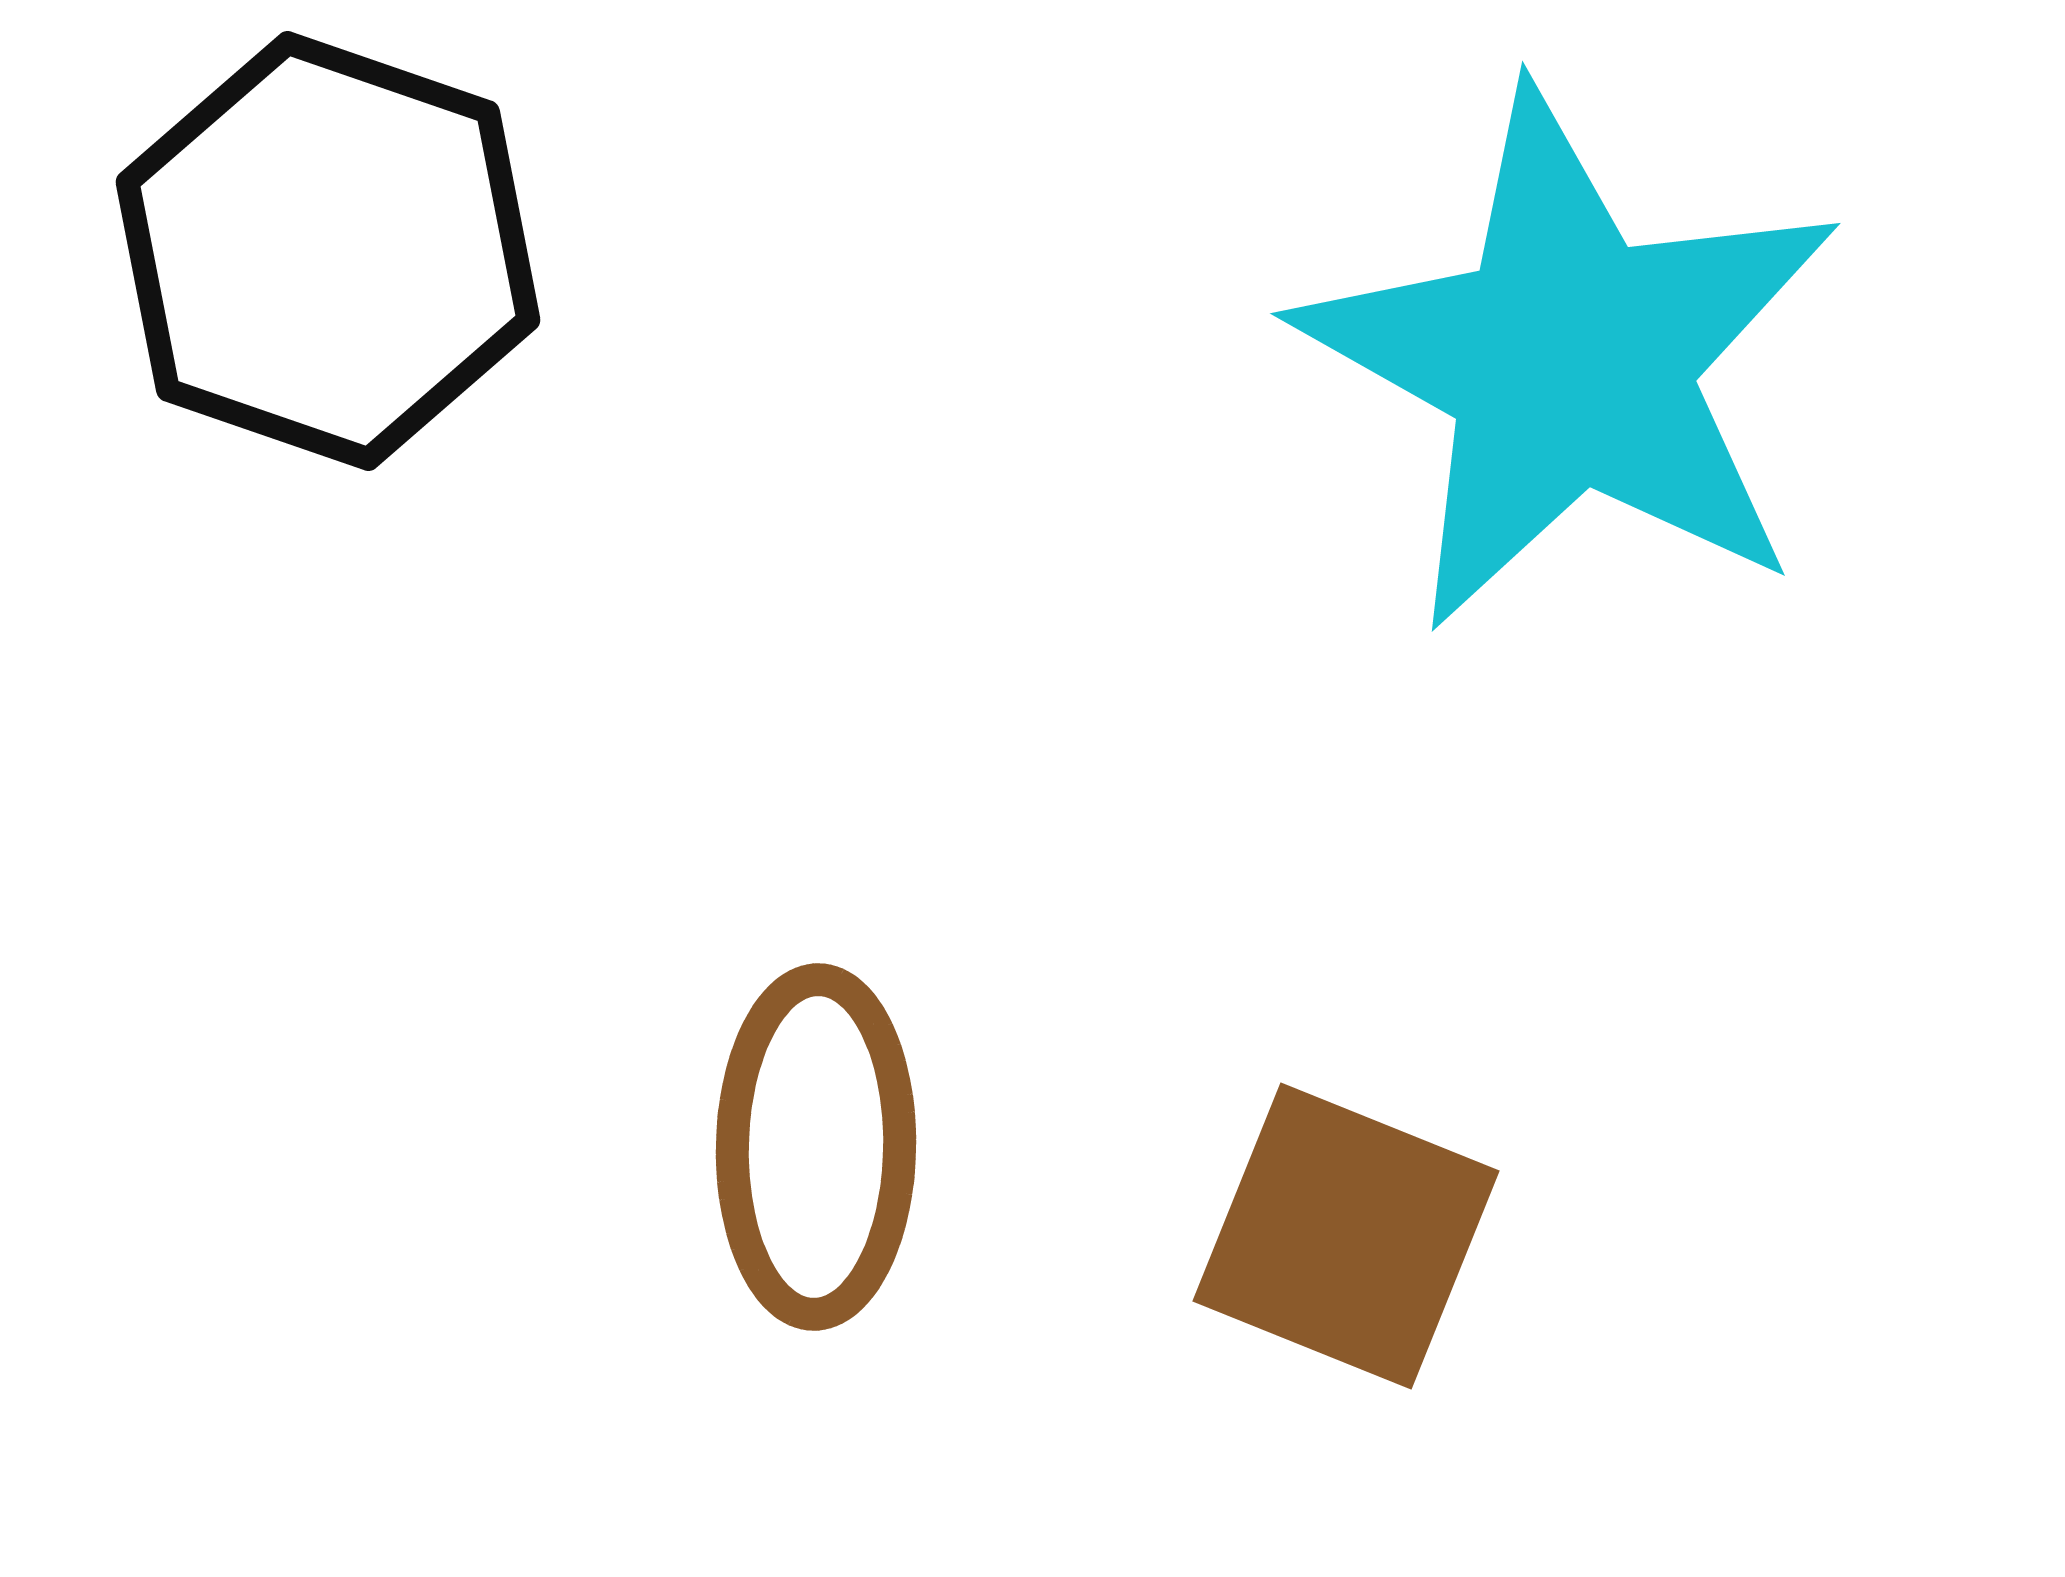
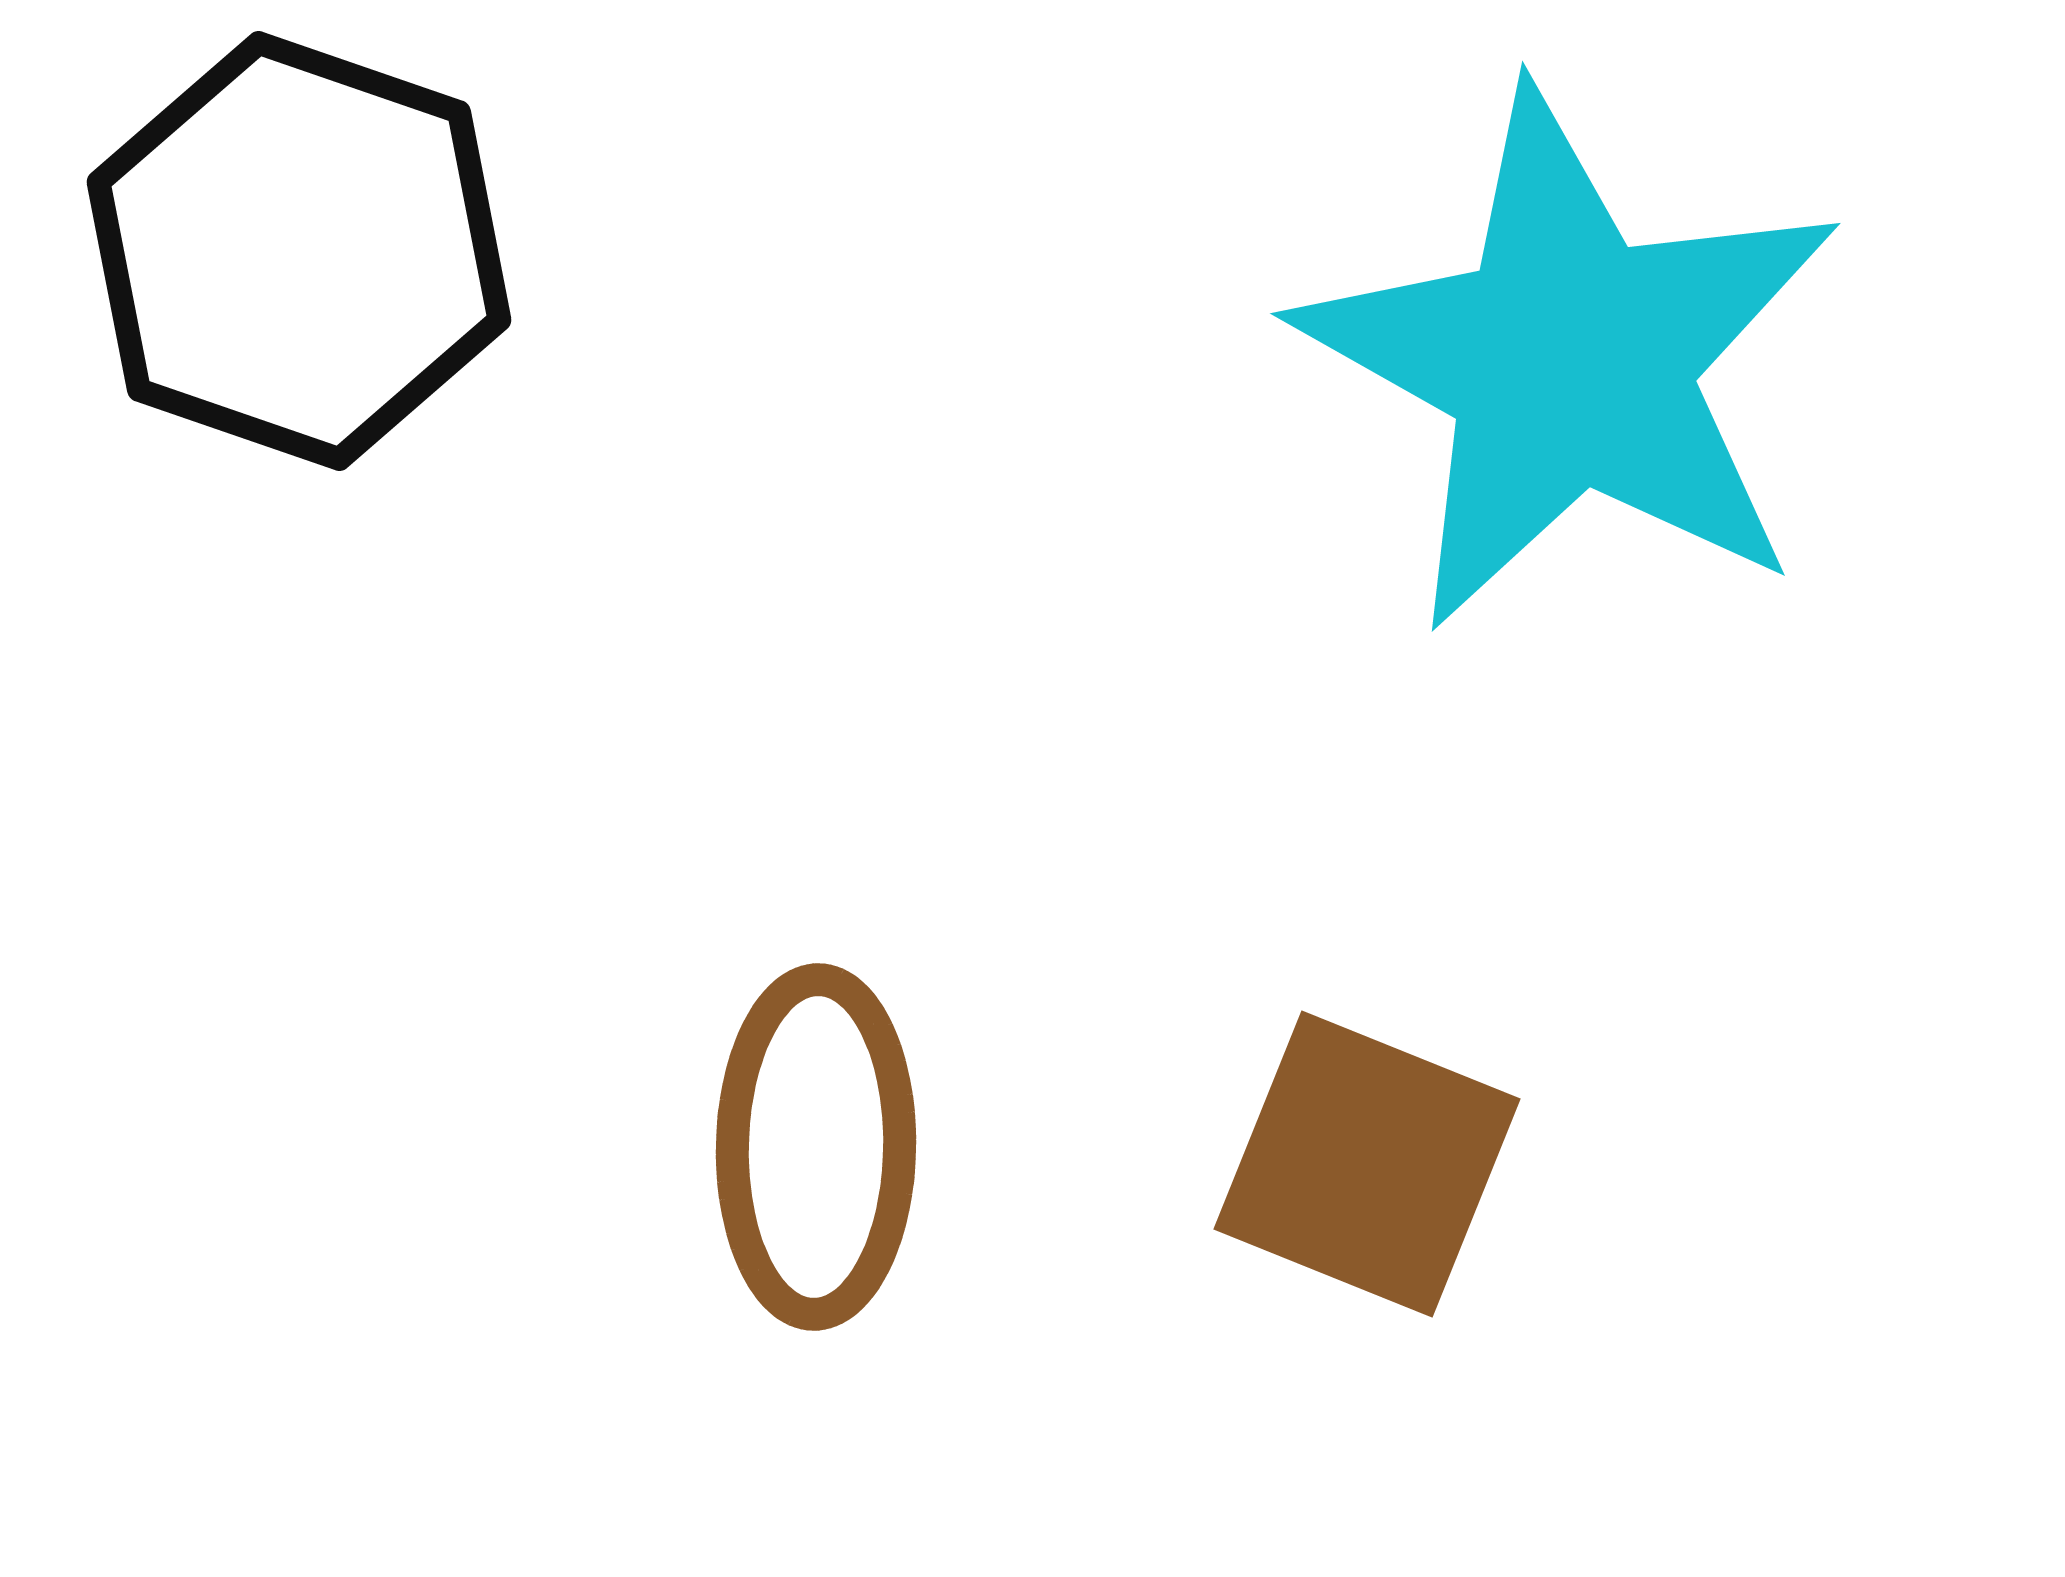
black hexagon: moved 29 px left
brown square: moved 21 px right, 72 px up
